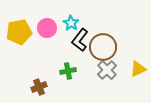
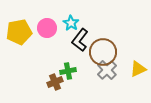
brown circle: moved 5 px down
brown cross: moved 16 px right, 5 px up
